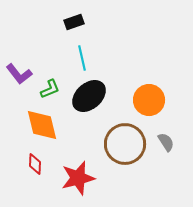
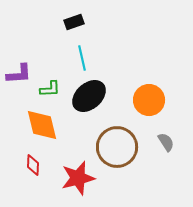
purple L-shape: rotated 56 degrees counterclockwise
green L-shape: rotated 20 degrees clockwise
brown circle: moved 8 px left, 3 px down
red diamond: moved 2 px left, 1 px down
